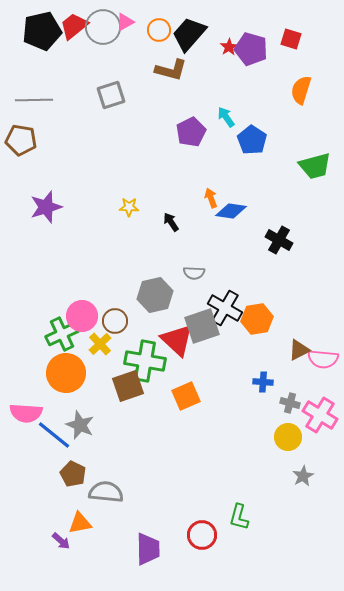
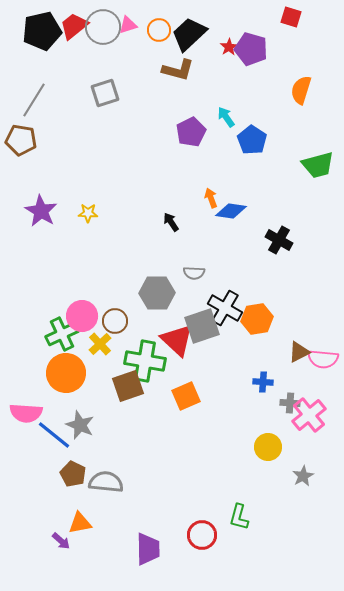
pink triangle at (125, 22): moved 3 px right, 3 px down; rotated 12 degrees clockwise
black trapezoid at (189, 34): rotated 6 degrees clockwise
red square at (291, 39): moved 22 px up
brown L-shape at (171, 70): moved 7 px right
gray square at (111, 95): moved 6 px left, 2 px up
gray line at (34, 100): rotated 57 degrees counterclockwise
green trapezoid at (315, 166): moved 3 px right, 1 px up
purple star at (46, 207): moved 5 px left, 4 px down; rotated 24 degrees counterclockwise
yellow star at (129, 207): moved 41 px left, 6 px down
gray hexagon at (155, 295): moved 2 px right, 2 px up; rotated 12 degrees clockwise
brown triangle at (299, 350): moved 2 px down
gray cross at (290, 403): rotated 12 degrees counterclockwise
pink cross at (320, 415): moved 11 px left; rotated 20 degrees clockwise
yellow circle at (288, 437): moved 20 px left, 10 px down
gray semicircle at (106, 492): moved 10 px up
